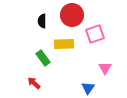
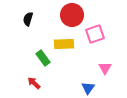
black semicircle: moved 14 px left, 2 px up; rotated 16 degrees clockwise
